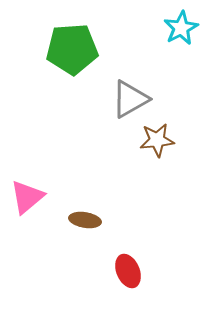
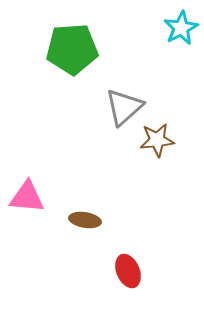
gray triangle: moved 6 px left, 8 px down; rotated 12 degrees counterclockwise
pink triangle: rotated 45 degrees clockwise
